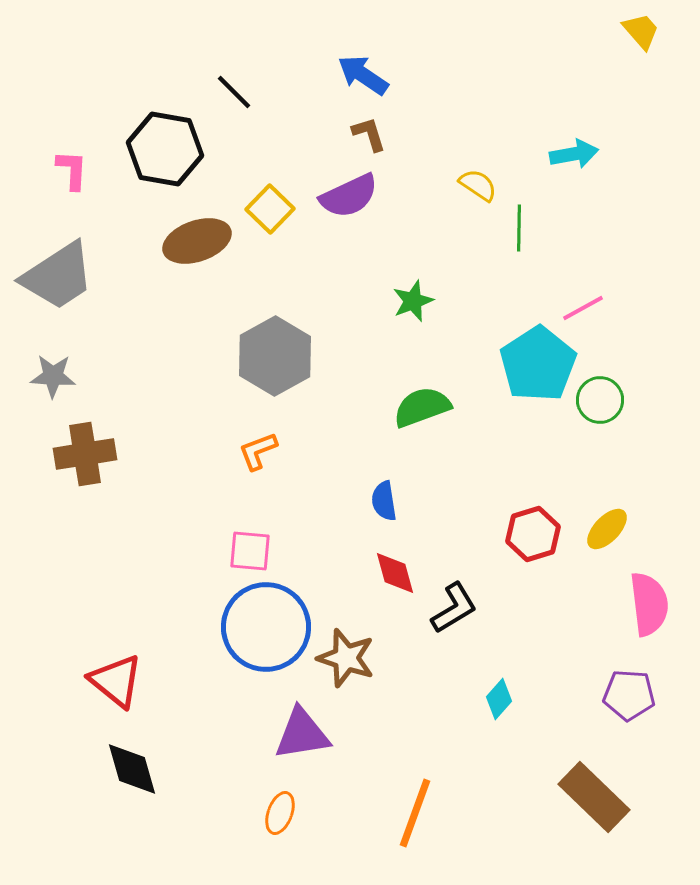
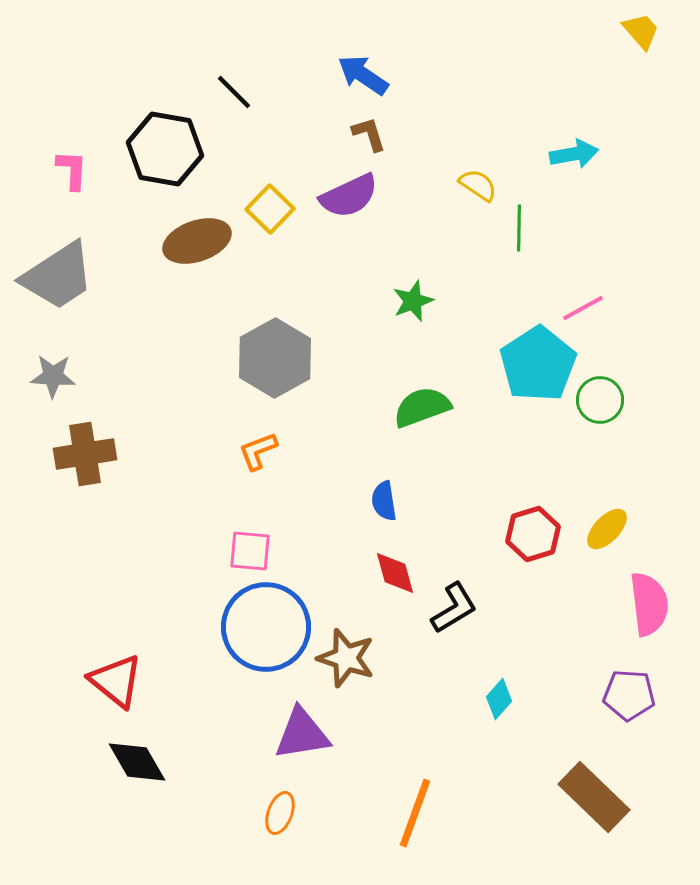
gray hexagon: moved 2 px down
black diamond: moved 5 px right, 7 px up; rotated 14 degrees counterclockwise
